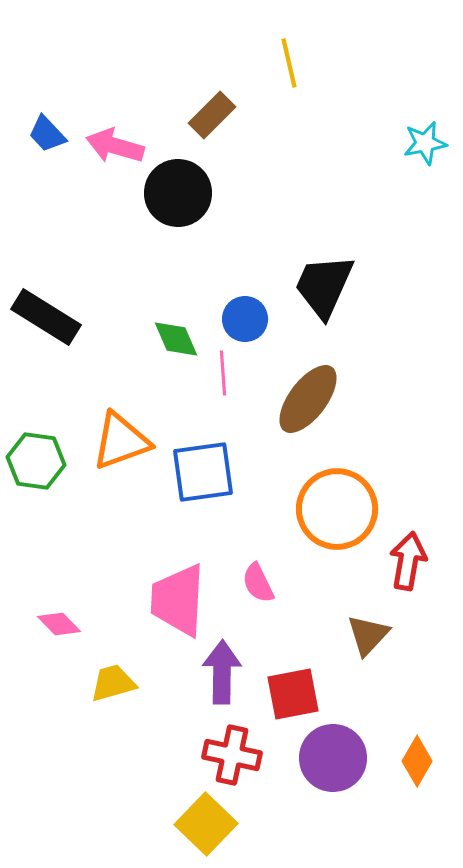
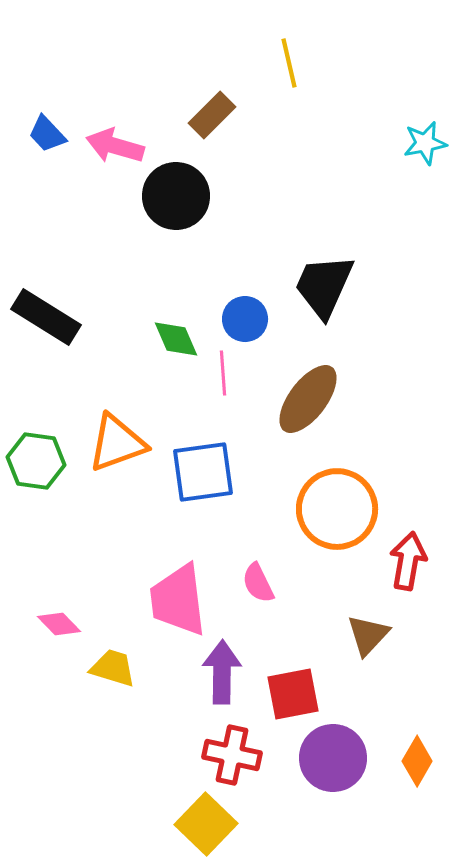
black circle: moved 2 px left, 3 px down
orange triangle: moved 4 px left, 2 px down
pink trapezoid: rotated 10 degrees counterclockwise
yellow trapezoid: moved 15 px up; rotated 33 degrees clockwise
